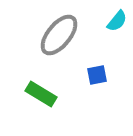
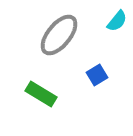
blue square: rotated 20 degrees counterclockwise
